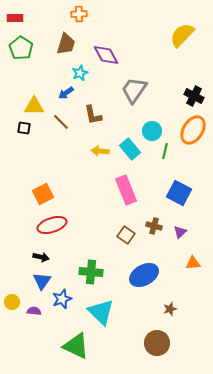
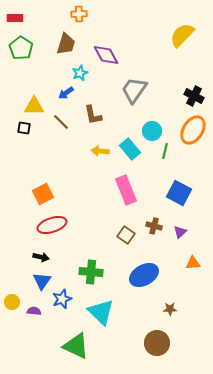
brown star: rotated 16 degrees clockwise
